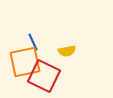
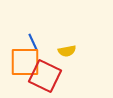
orange square: rotated 12 degrees clockwise
red square: moved 1 px right
